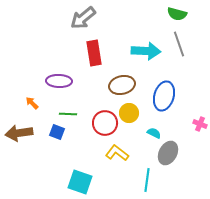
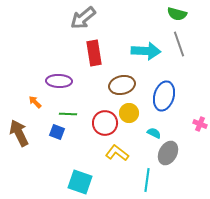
orange arrow: moved 3 px right, 1 px up
brown arrow: rotated 72 degrees clockwise
